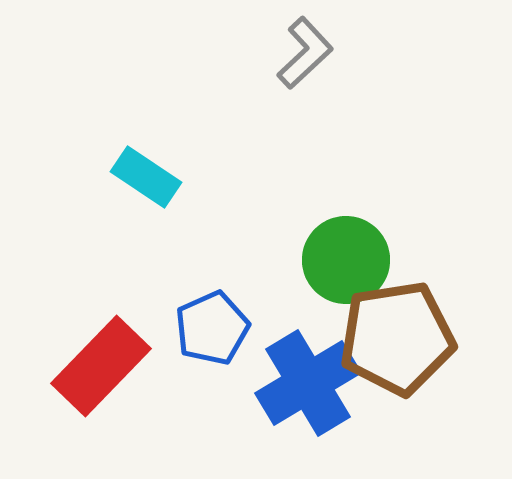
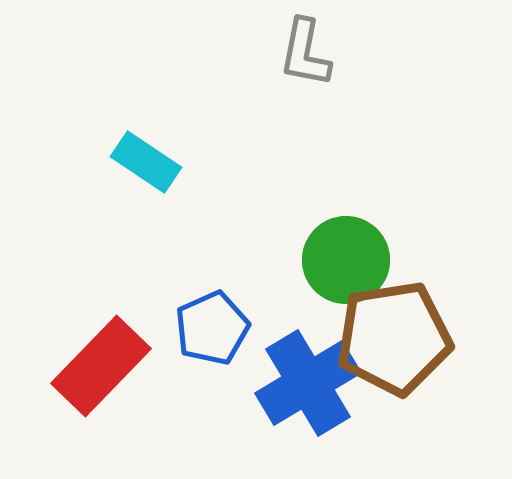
gray L-shape: rotated 144 degrees clockwise
cyan rectangle: moved 15 px up
brown pentagon: moved 3 px left
